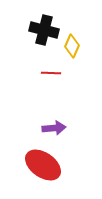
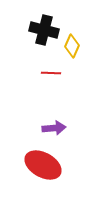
red ellipse: rotated 6 degrees counterclockwise
